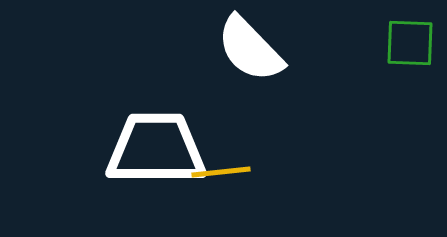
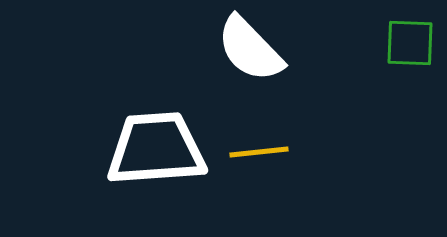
white trapezoid: rotated 4 degrees counterclockwise
yellow line: moved 38 px right, 20 px up
